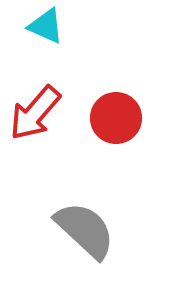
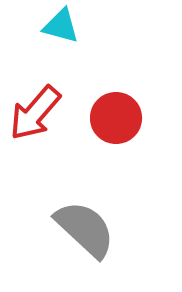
cyan triangle: moved 15 px right; rotated 9 degrees counterclockwise
gray semicircle: moved 1 px up
